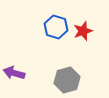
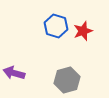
blue hexagon: moved 1 px up
